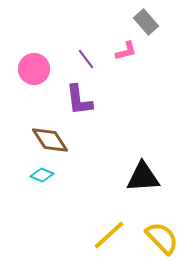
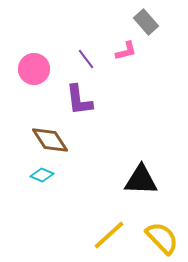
black triangle: moved 2 px left, 3 px down; rotated 6 degrees clockwise
